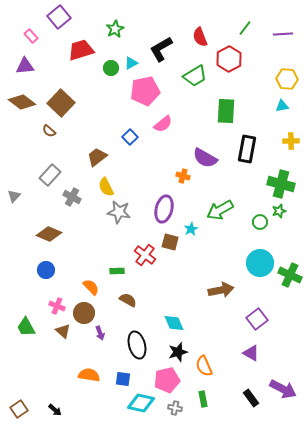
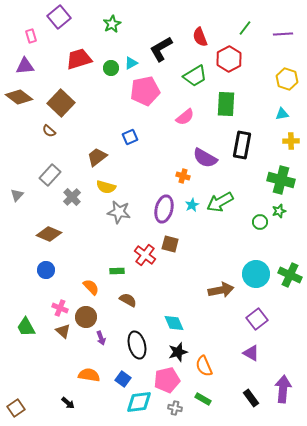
green star at (115, 29): moved 3 px left, 5 px up
pink rectangle at (31, 36): rotated 24 degrees clockwise
red trapezoid at (81, 50): moved 2 px left, 9 px down
yellow hexagon at (287, 79): rotated 15 degrees clockwise
brown diamond at (22, 102): moved 3 px left, 5 px up
cyan triangle at (282, 106): moved 8 px down
green rectangle at (226, 111): moved 7 px up
pink semicircle at (163, 124): moved 22 px right, 7 px up
blue square at (130, 137): rotated 21 degrees clockwise
black rectangle at (247, 149): moved 5 px left, 4 px up
green cross at (281, 184): moved 4 px up
yellow semicircle at (106, 187): rotated 48 degrees counterclockwise
gray triangle at (14, 196): moved 3 px right, 1 px up
gray cross at (72, 197): rotated 18 degrees clockwise
green arrow at (220, 210): moved 8 px up
cyan star at (191, 229): moved 1 px right, 24 px up
brown square at (170, 242): moved 2 px down
cyan circle at (260, 263): moved 4 px left, 11 px down
pink cross at (57, 306): moved 3 px right, 2 px down
brown circle at (84, 313): moved 2 px right, 4 px down
purple arrow at (100, 333): moved 1 px right, 5 px down
blue square at (123, 379): rotated 28 degrees clockwise
purple arrow at (283, 389): rotated 112 degrees counterclockwise
green rectangle at (203, 399): rotated 49 degrees counterclockwise
cyan diamond at (141, 403): moved 2 px left, 1 px up; rotated 20 degrees counterclockwise
brown square at (19, 409): moved 3 px left, 1 px up
black arrow at (55, 410): moved 13 px right, 7 px up
